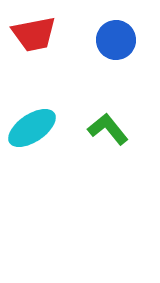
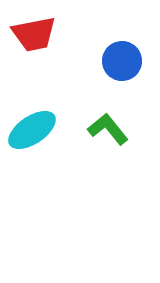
blue circle: moved 6 px right, 21 px down
cyan ellipse: moved 2 px down
